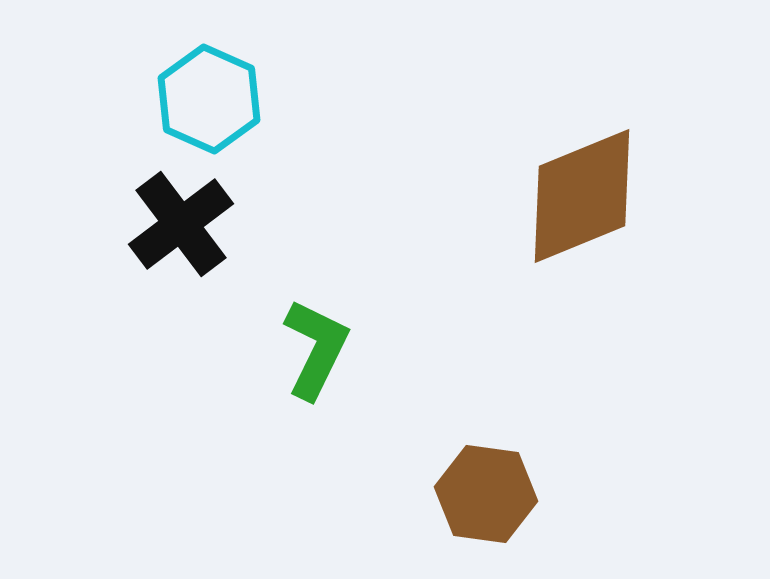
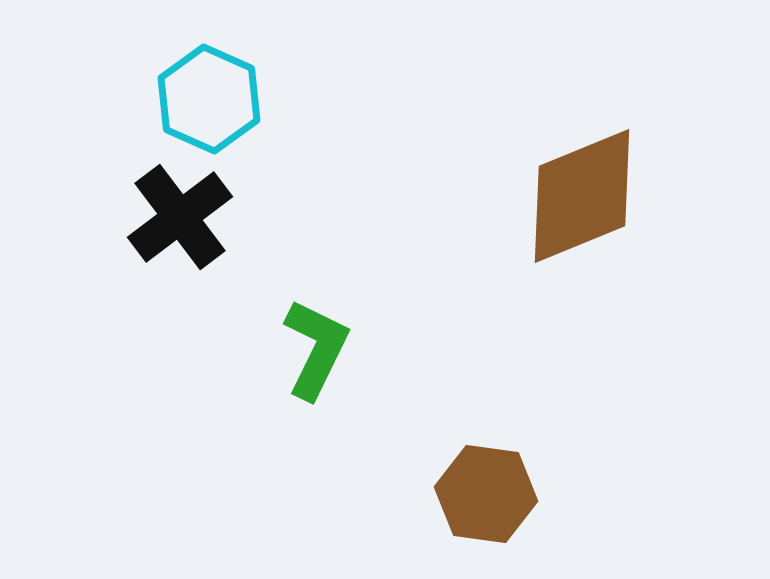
black cross: moved 1 px left, 7 px up
